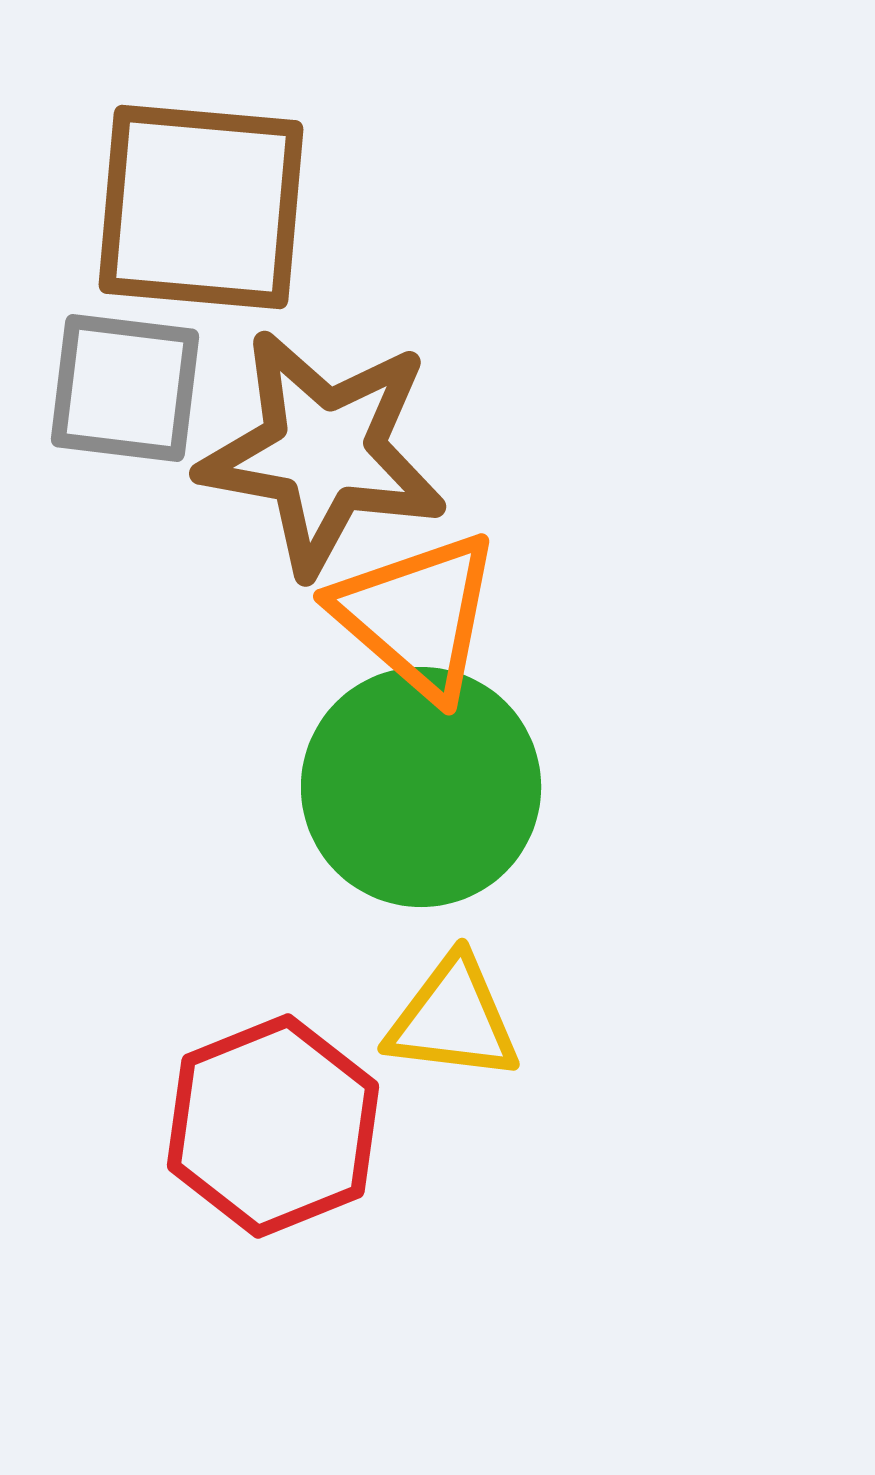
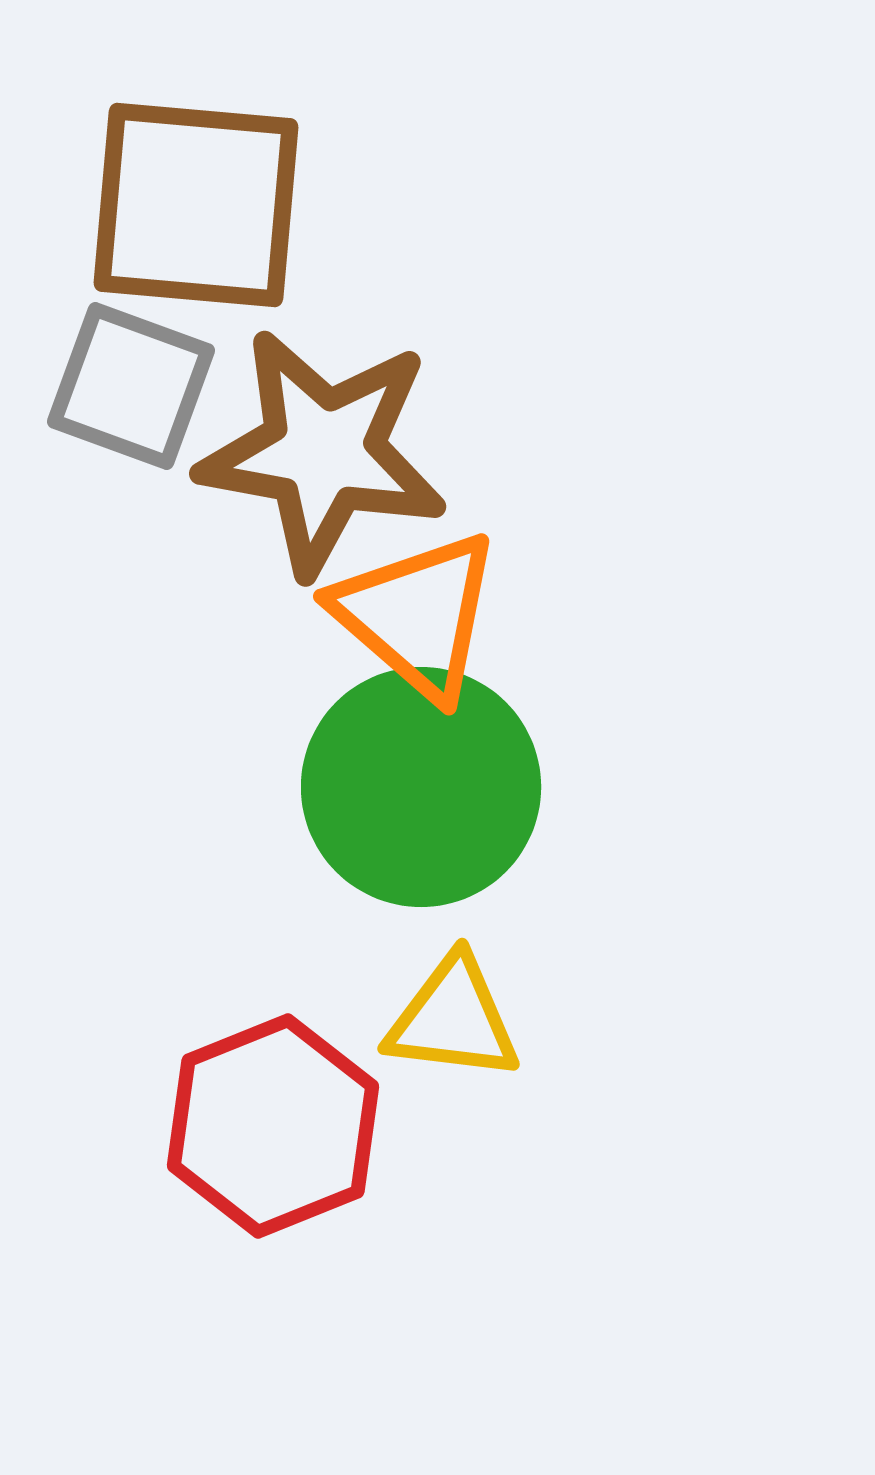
brown square: moved 5 px left, 2 px up
gray square: moved 6 px right, 2 px up; rotated 13 degrees clockwise
